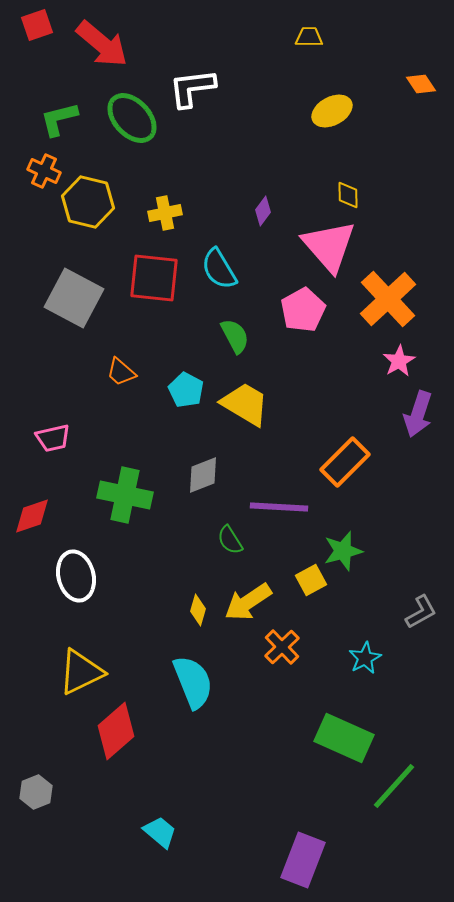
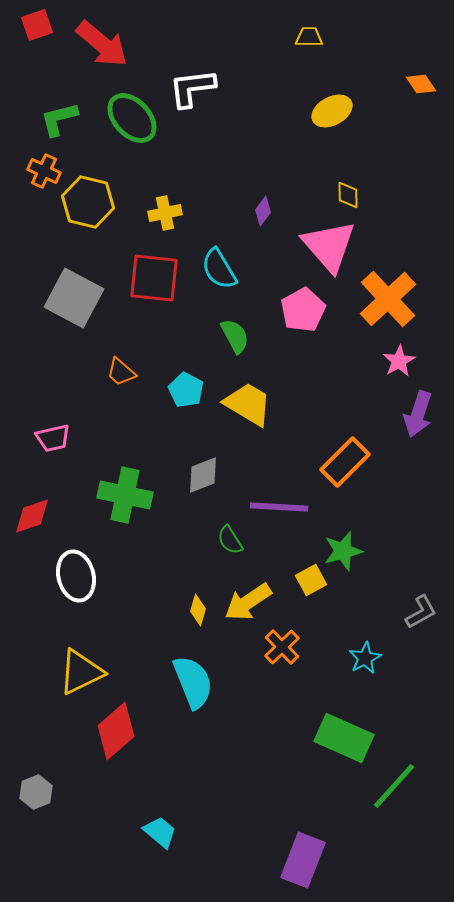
yellow trapezoid at (245, 404): moved 3 px right
